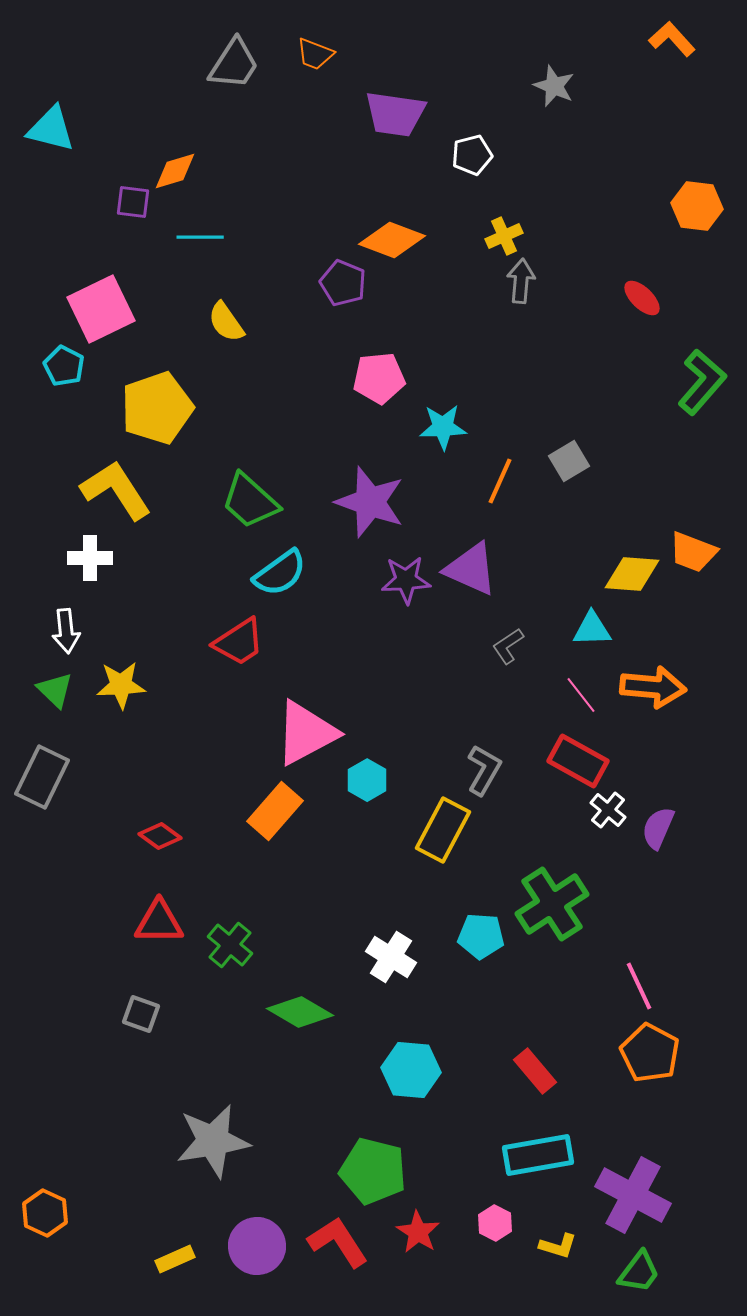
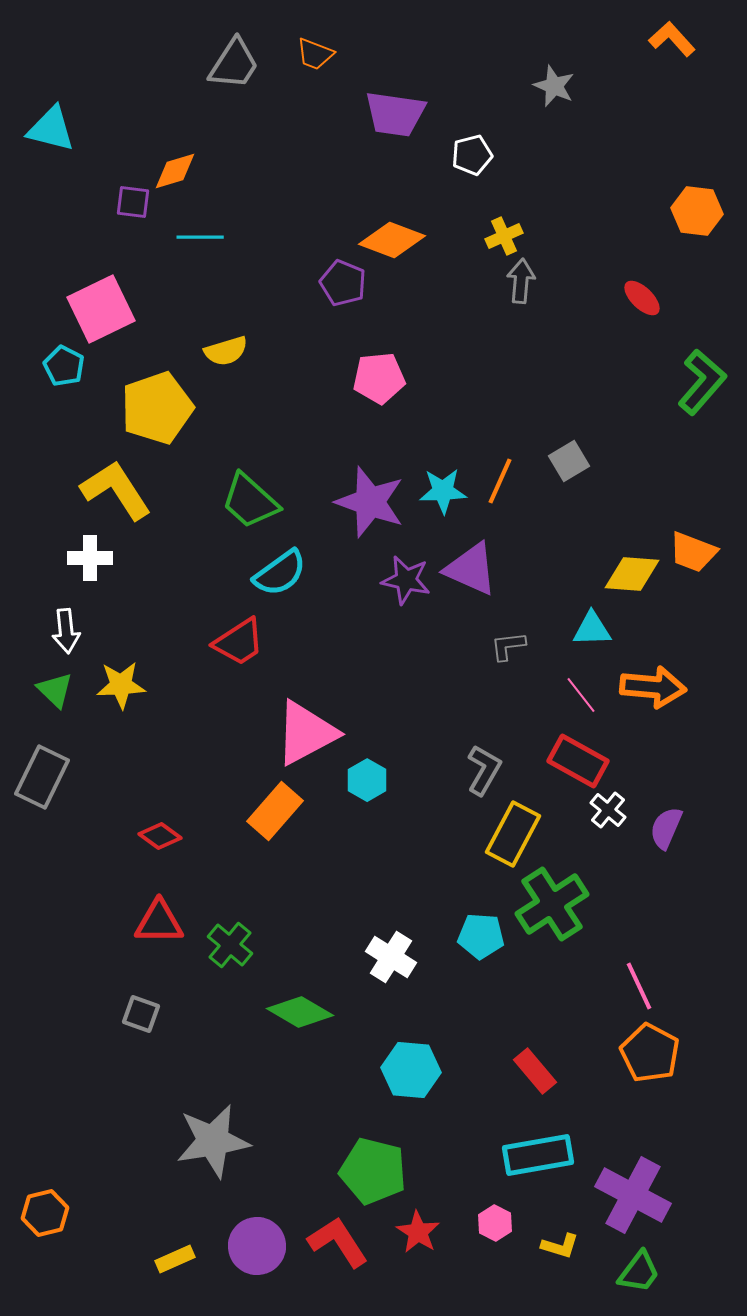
orange hexagon at (697, 206): moved 5 px down
yellow semicircle at (226, 322): moved 29 px down; rotated 72 degrees counterclockwise
cyan star at (443, 427): moved 64 px down
purple star at (406, 580): rotated 15 degrees clockwise
gray L-shape at (508, 646): rotated 27 degrees clockwise
purple semicircle at (658, 828): moved 8 px right
yellow rectangle at (443, 830): moved 70 px right, 4 px down
orange hexagon at (45, 1213): rotated 21 degrees clockwise
yellow L-shape at (558, 1246): moved 2 px right
